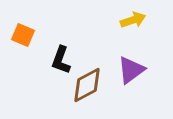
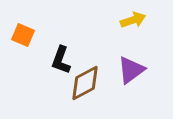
brown diamond: moved 2 px left, 2 px up
